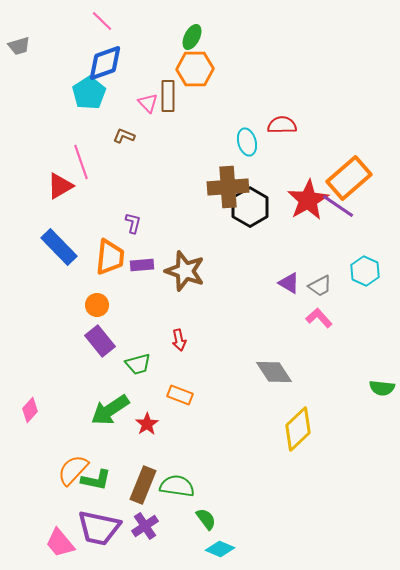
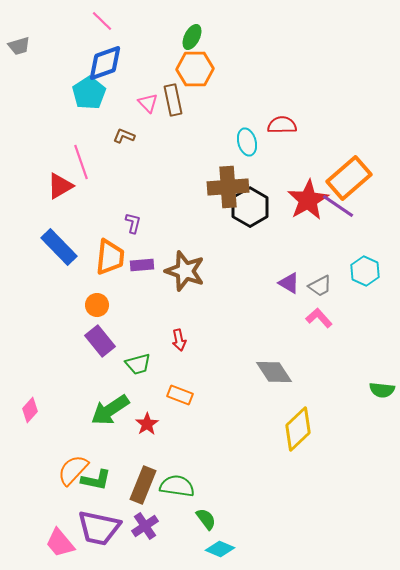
brown rectangle at (168, 96): moved 5 px right, 4 px down; rotated 12 degrees counterclockwise
green semicircle at (382, 388): moved 2 px down
